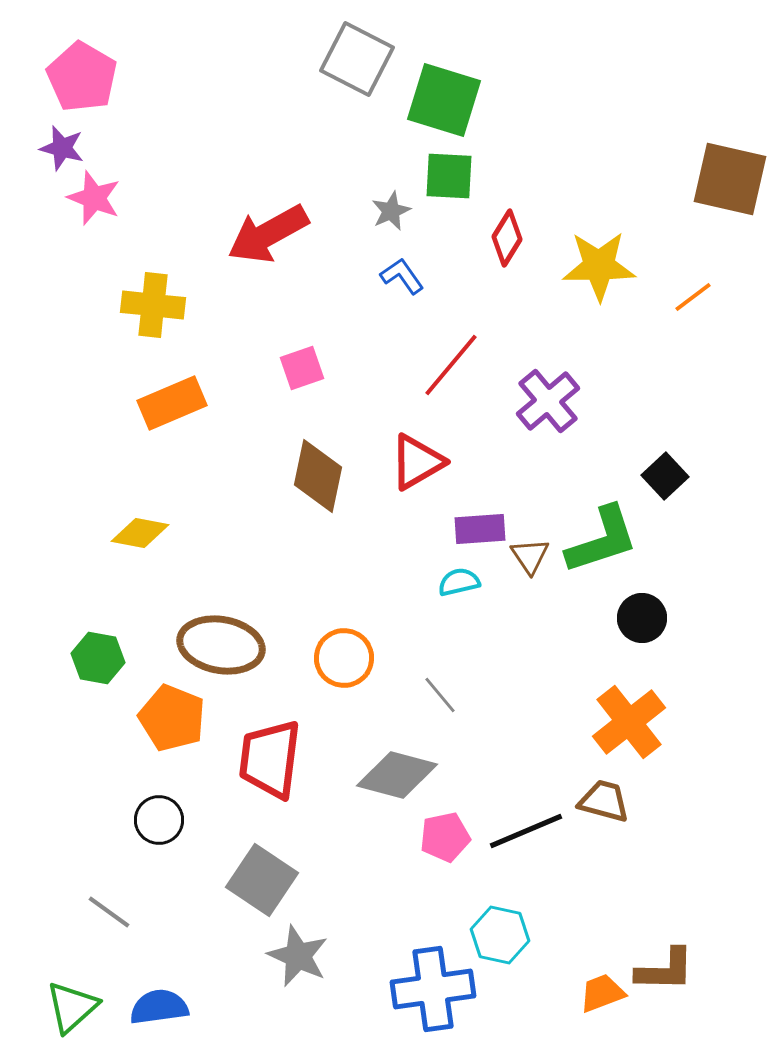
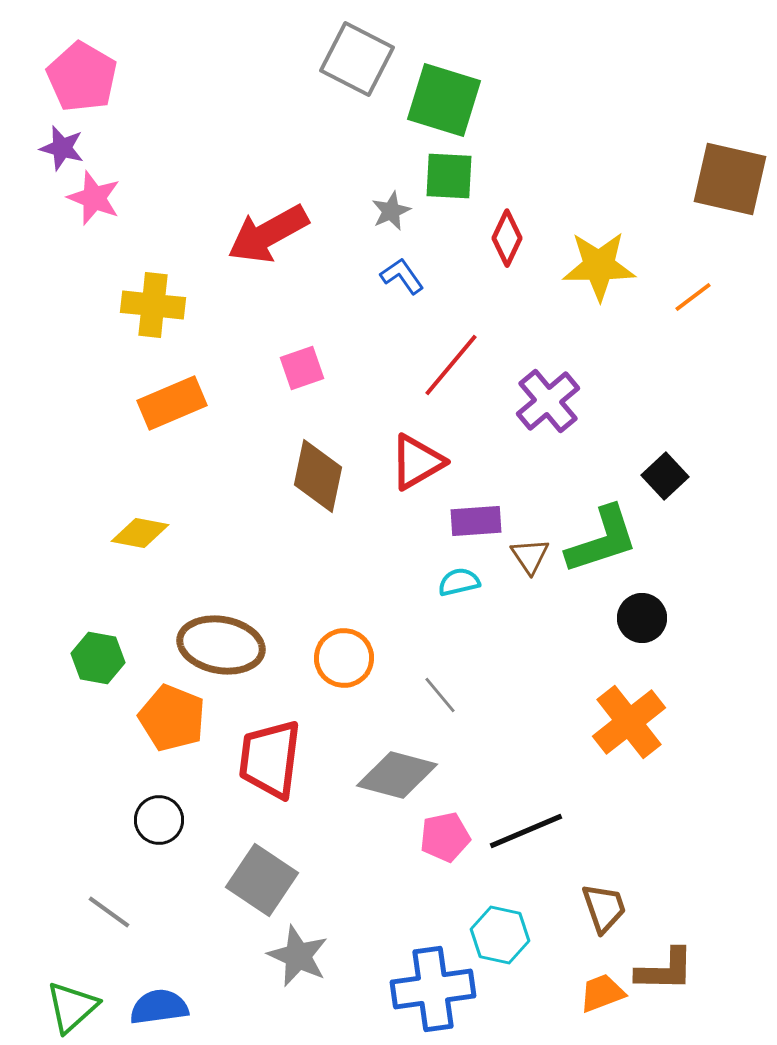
red diamond at (507, 238): rotated 6 degrees counterclockwise
purple rectangle at (480, 529): moved 4 px left, 8 px up
brown trapezoid at (604, 801): moved 107 px down; rotated 56 degrees clockwise
